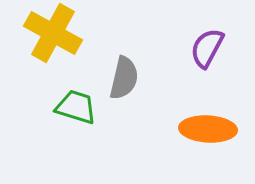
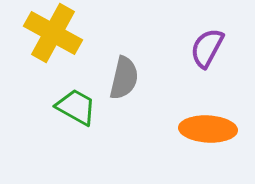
green trapezoid: rotated 12 degrees clockwise
